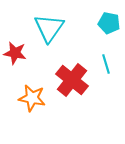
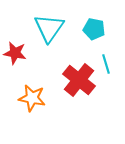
cyan pentagon: moved 15 px left, 6 px down
red cross: moved 7 px right
